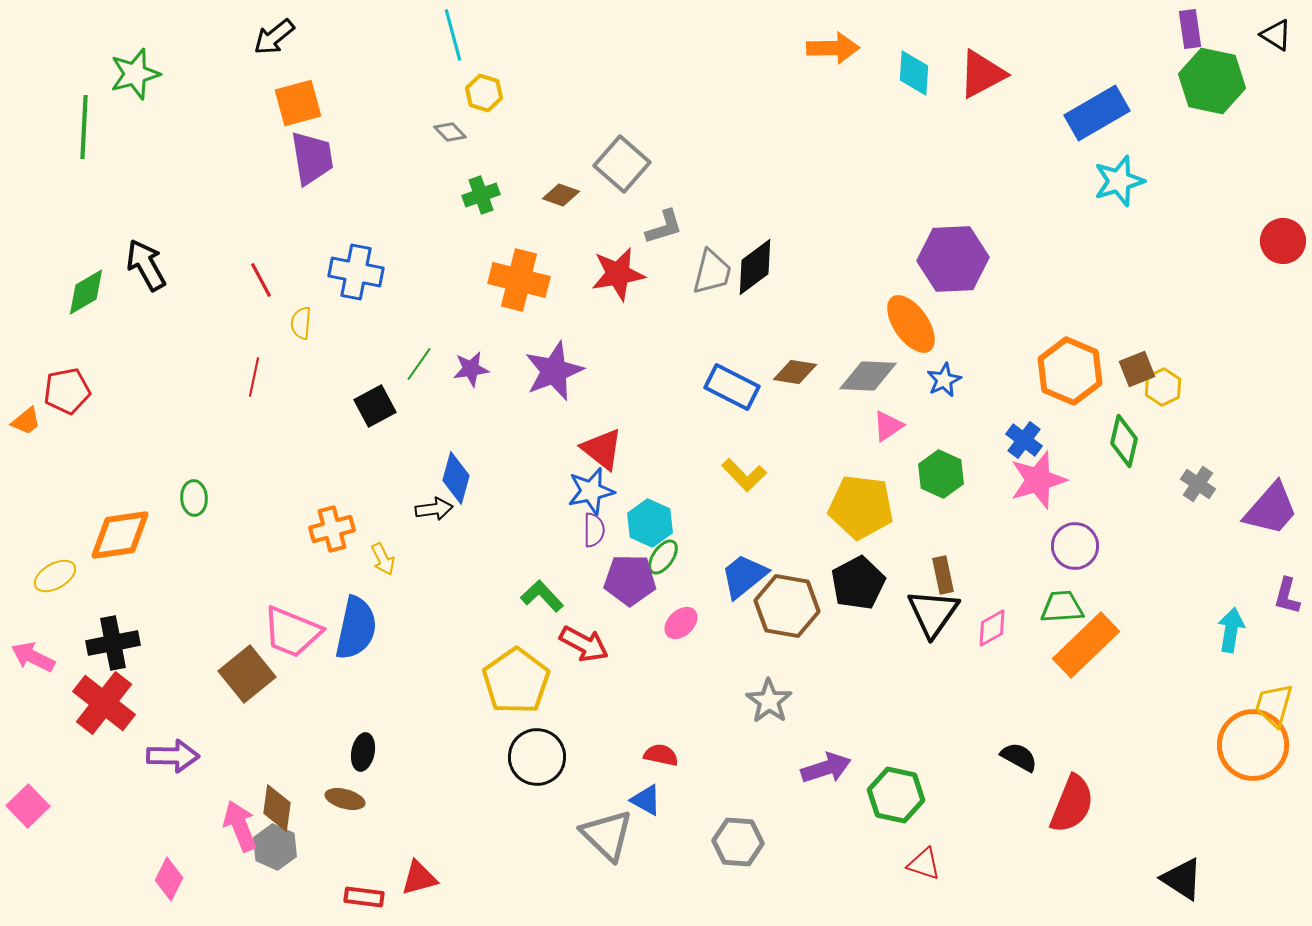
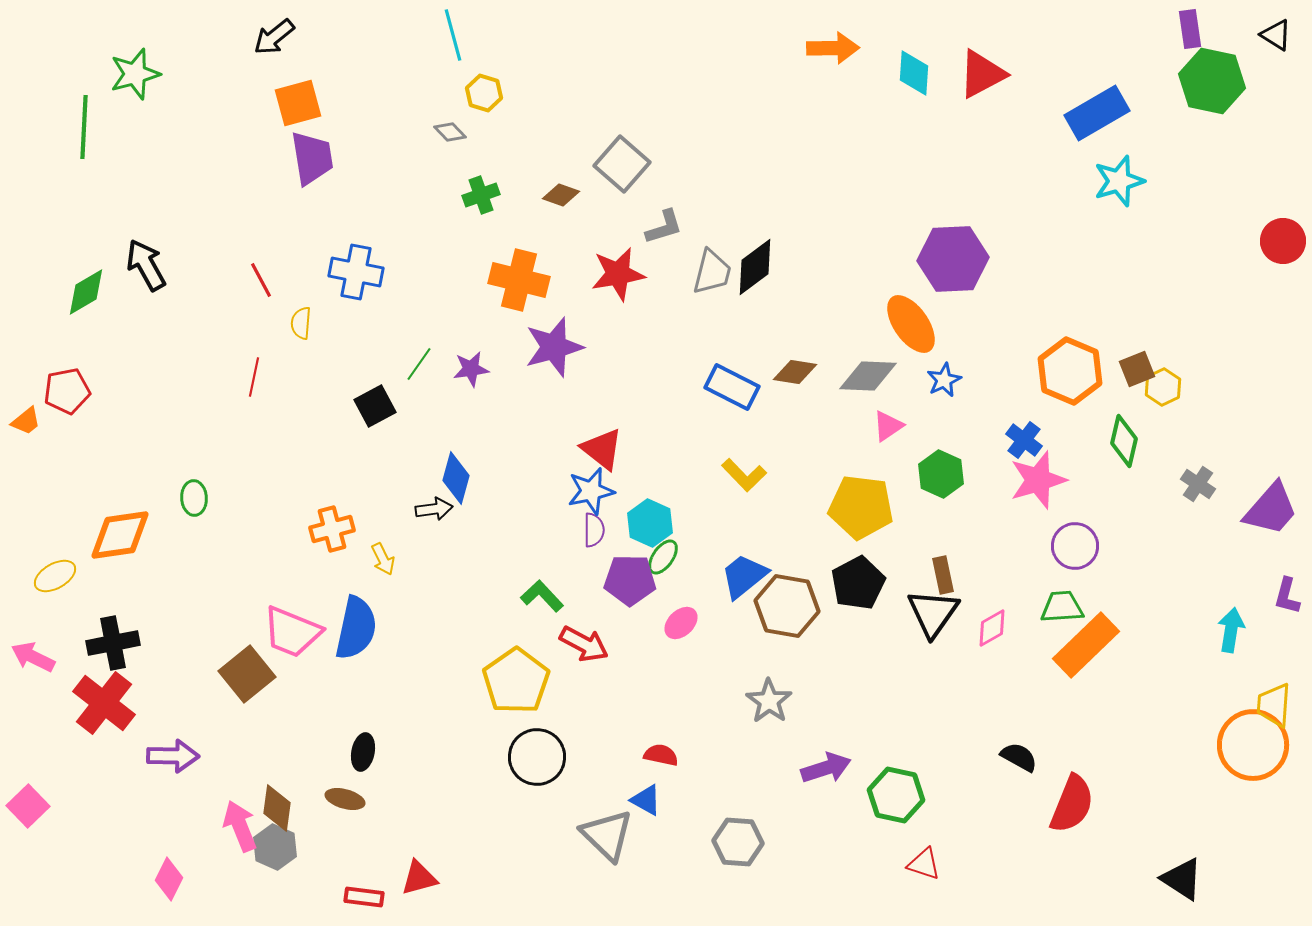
purple star at (554, 371): moved 24 px up; rotated 6 degrees clockwise
yellow trapezoid at (1274, 705): rotated 12 degrees counterclockwise
